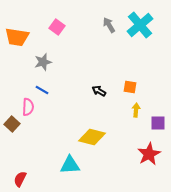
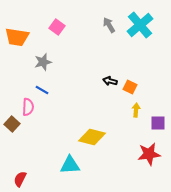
orange square: rotated 16 degrees clockwise
black arrow: moved 11 px right, 10 px up; rotated 16 degrees counterclockwise
red star: rotated 20 degrees clockwise
